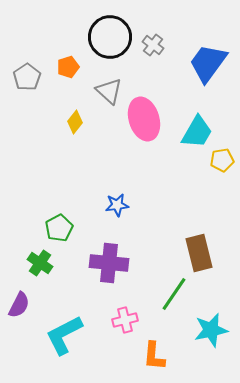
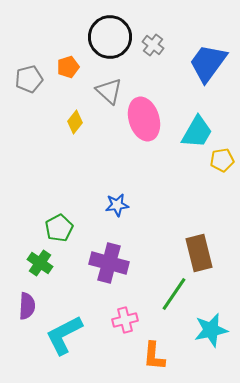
gray pentagon: moved 2 px right, 2 px down; rotated 20 degrees clockwise
purple cross: rotated 9 degrees clockwise
purple semicircle: moved 8 px right, 1 px down; rotated 24 degrees counterclockwise
